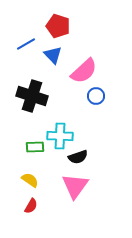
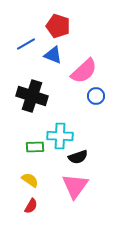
blue triangle: rotated 24 degrees counterclockwise
